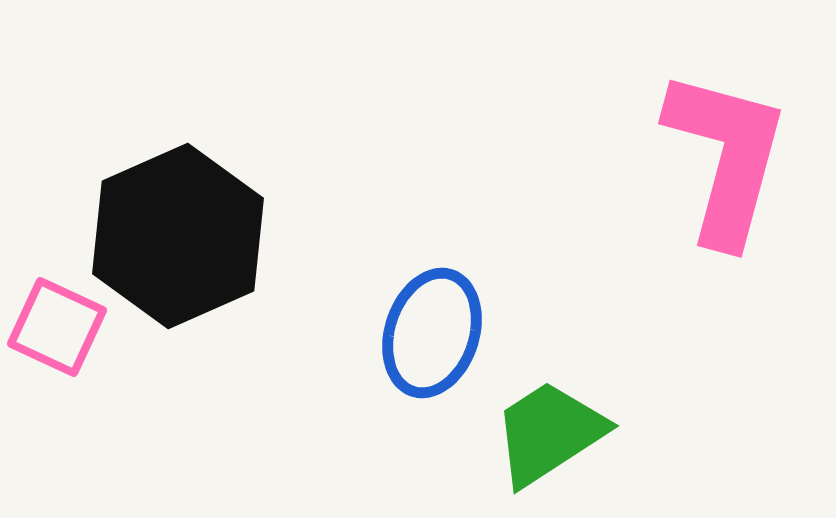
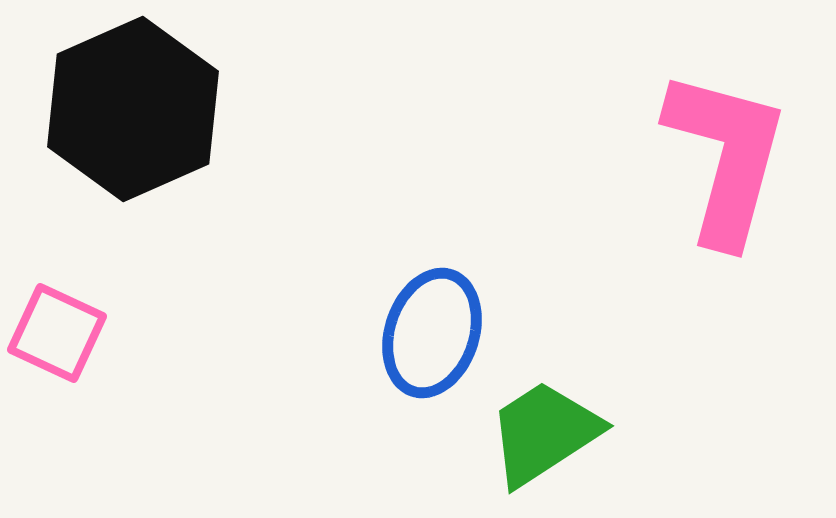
black hexagon: moved 45 px left, 127 px up
pink square: moved 6 px down
green trapezoid: moved 5 px left
